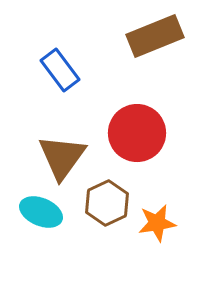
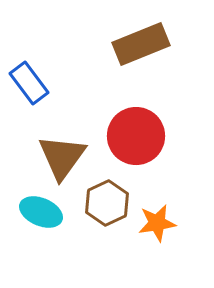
brown rectangle: moved 14 px left, 8 px down
blue rectangle: moved 31 px left, 13 px down
red circle: moved 1 px left, 3 px down
